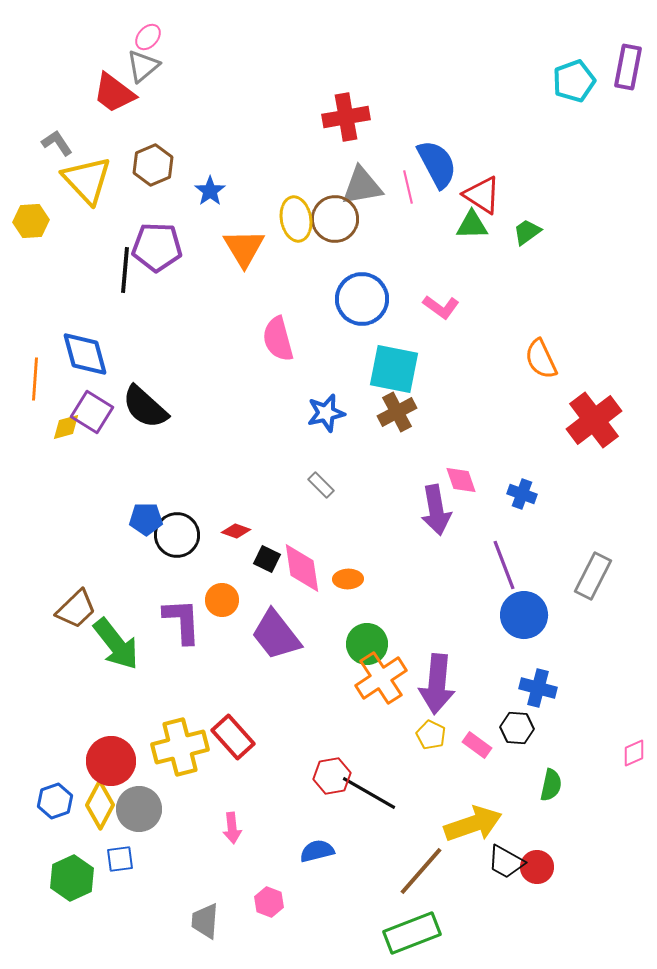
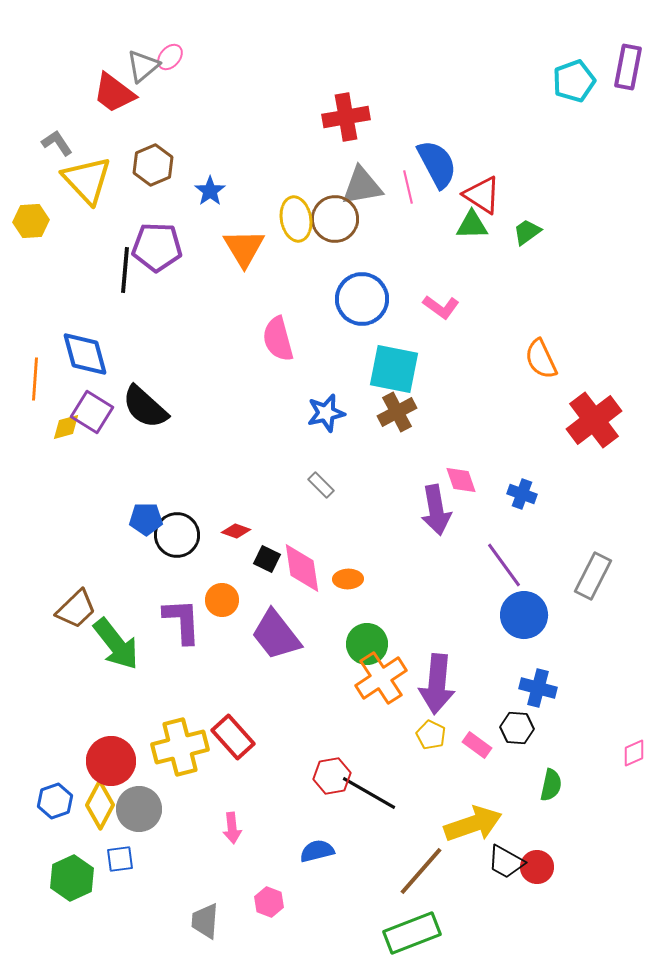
pink ellipse at (148, 37): moved 22 px right, 20 px down
purple line at (504, 565): rotated 15 degrees counterclockwise
